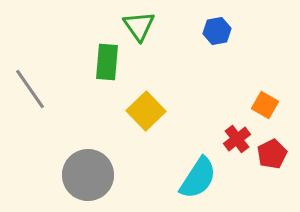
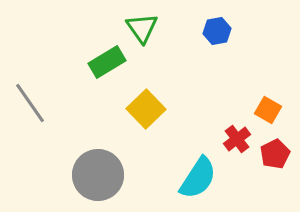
green triangle: moved 3 px right, 2 px down
green rectangle: rotated 54 degrees clockwise
gray line: moved 14 px down
orange square: moved 3 px right, 5 px down
yellow square: moved 2 px up
red pentagon: moved 3 px right
gray circle: moved 10 px right
